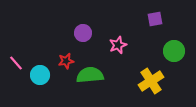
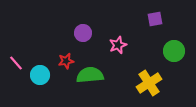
yellow cross: moved 2 px left, 2 px down
